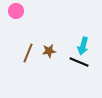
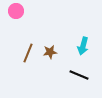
brown star: moved 1 px right, 1 px down
black line: moved 13 px down
